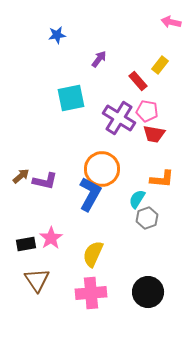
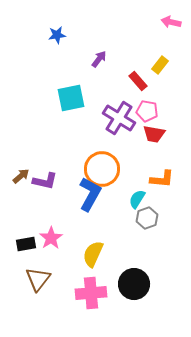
brown triangle: moved 1 px right, 1 px up; rotated 12 degrees clockwise
black circle: moved 14 px left, 8 px up
